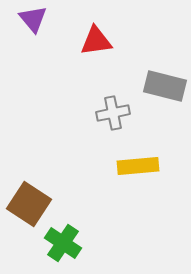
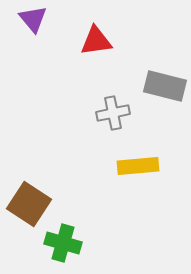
green cross: rotated 18 degrees counterclockwise
